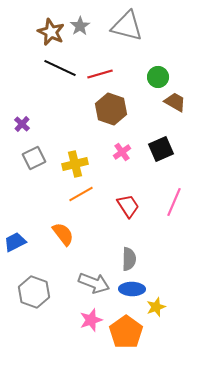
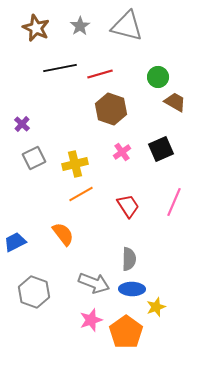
brown star: moved 15 px left, 4 px up
black line: rotated 36 degrees counterclockwise
